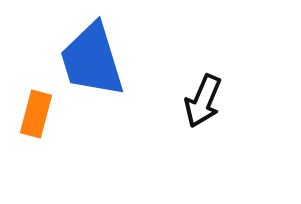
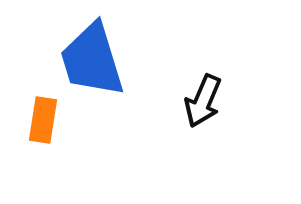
orange rectangle: moved 7 px right, 6 px down; rotated 6 degrees counterclockwise
